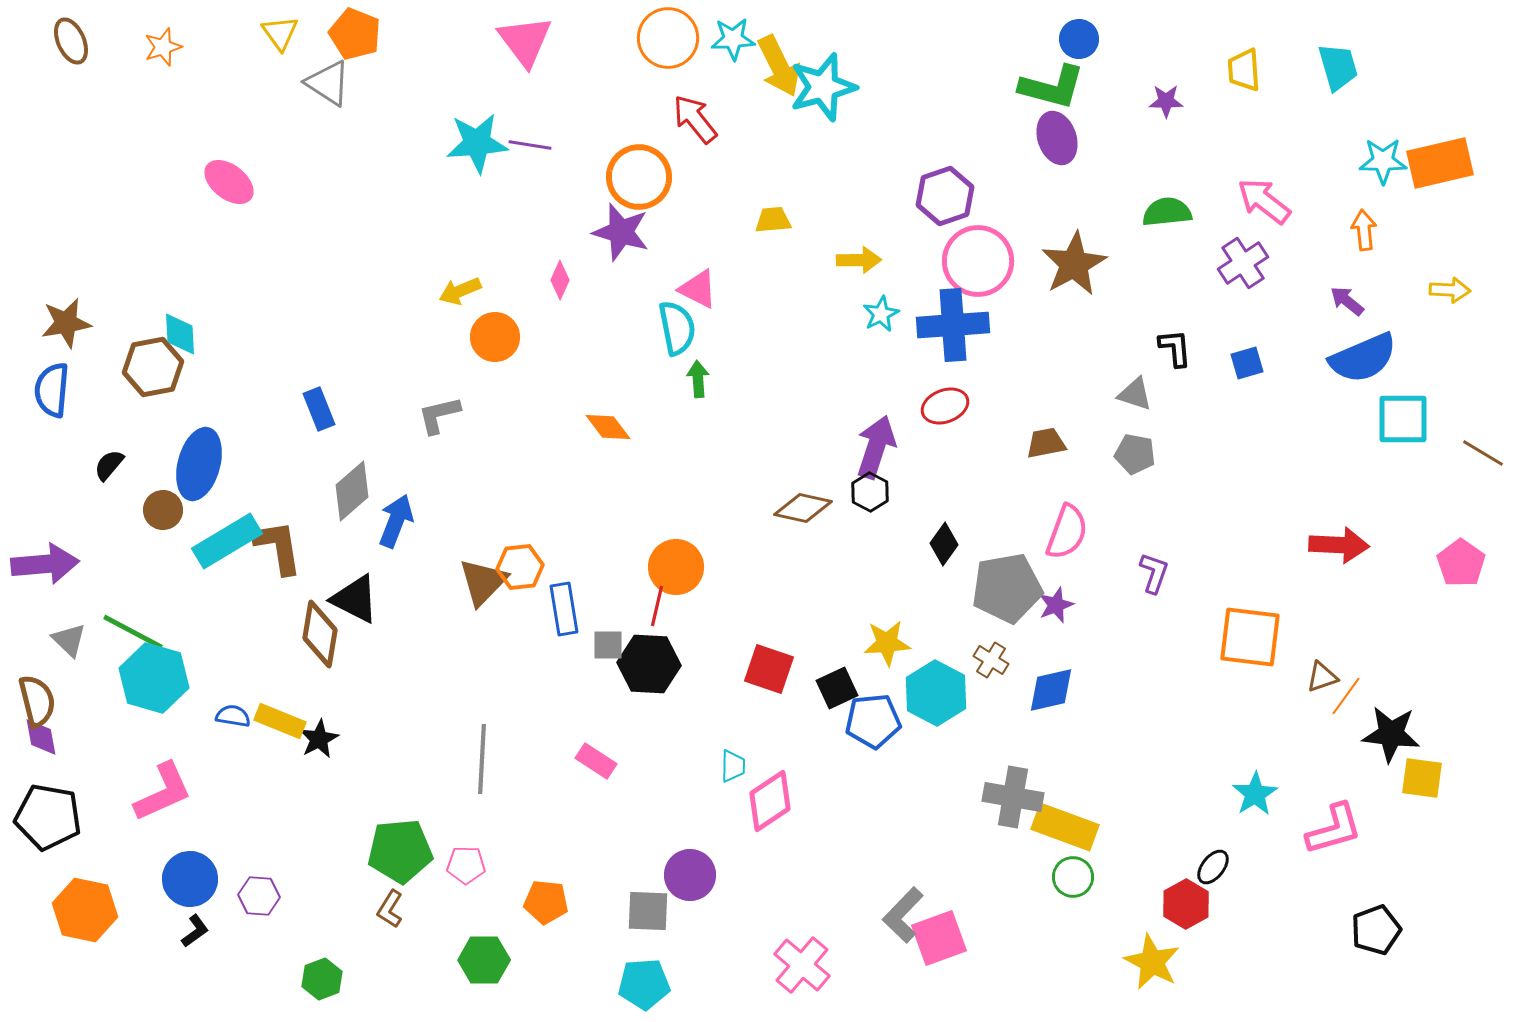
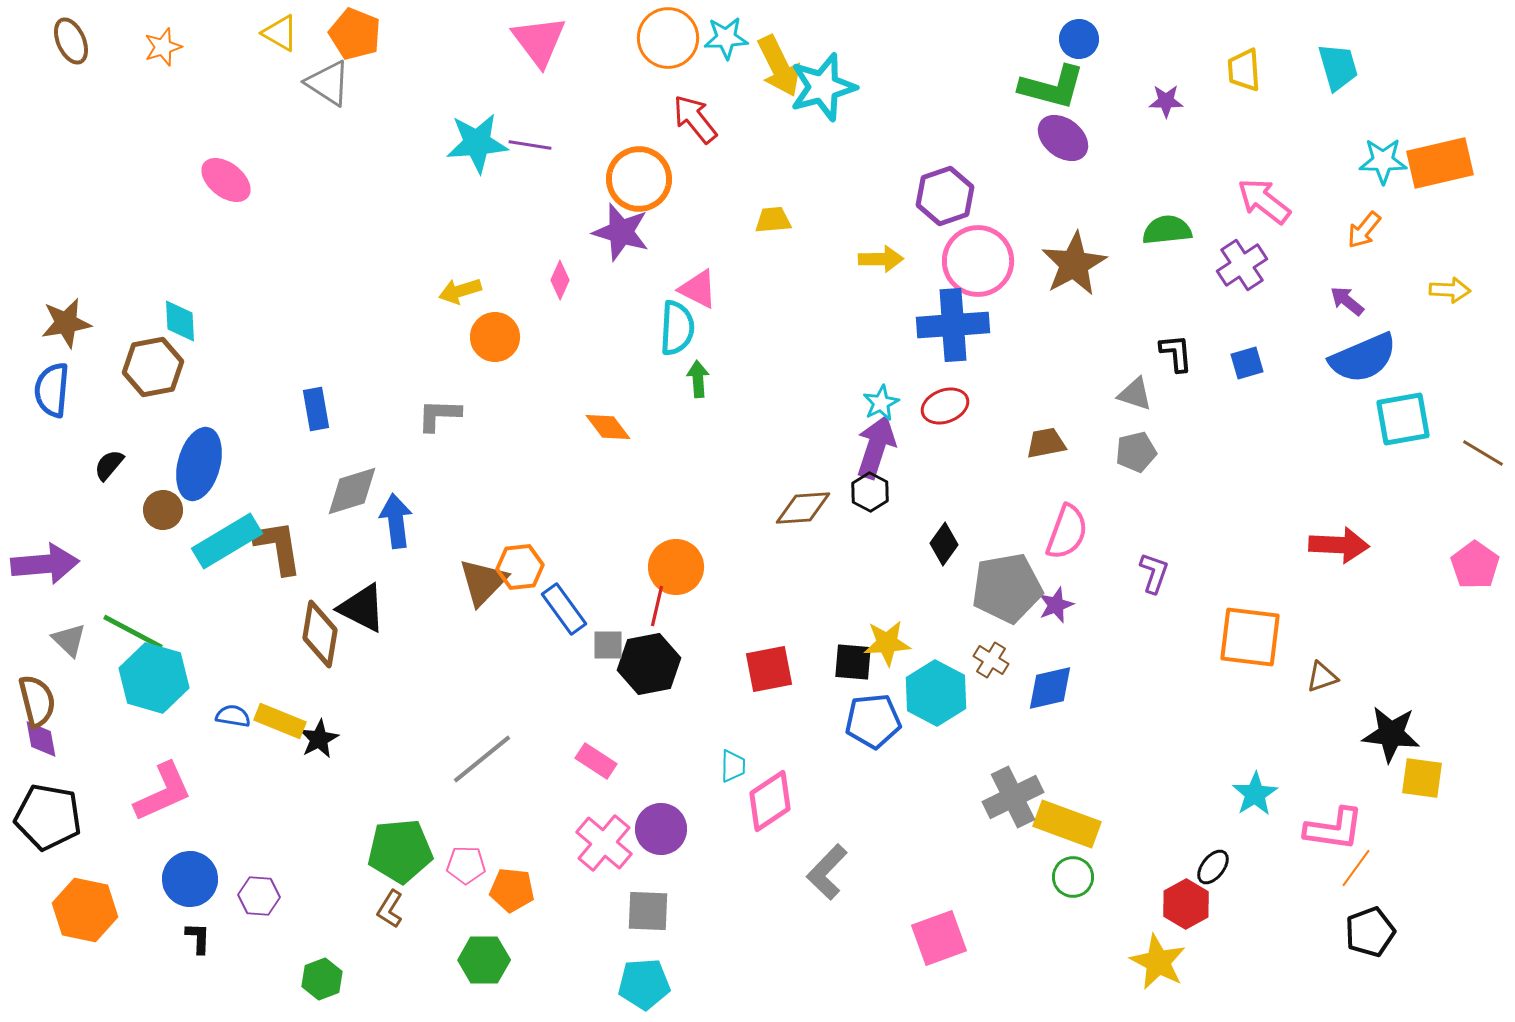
yellow triangle at (280, 33): rotated 24 degrees counterclockwise
cyan star at (733, 39): moved 7 px left, 1 px up
pink triangle at (525, 41): moved 14 px right
purple ellipse at (1057, 138): moved 6 px right; rotated 33 degrees counterclockwise
orange circle at (639, 177): moved 2 px down
pink ellipse at (229, 182): moved 3 px left, 2 px up
green semicircle at (1167, 212): moved 18 px down
orange arrow at (1364, 230): rotated 135 degrees counterclockwise
yellow arrow at (859, 260): moved 22 px right, 1 px up
purple cross at (1243, 263): moved 1 px left, 2 px down
yellow arrow at (460, 291): rotated 6 degrees clockwise
cyan star at (881, 314): moved 89 px down
cyan semicircle at (677, 328): rotated 14 degrees clockwise
cyan diamond at (180, 334): moved 13 px up
black L-shape at (1175, 348): moved 1 px right, 5 px down
blue rectangle at (319, 409): moved 3 px left; rotated 12 degrees clockwise
gray L-shape at (439, 415): rotated 15 degrees clockwise
cyan square at (1403, 419): rotated 10 degrees counterclockwise
gray pentagon at (1135, 454): moved 1 px right, 2 px up; rotated 24 degrees counterclockwise
gray diamond at (352, 491): rotated 24 degrees clockwise
brown diamond at (803, 508): rotated 16 degrees counterclockwise
blue arrow at (396, 521): rotated 28 degrees counterclockwise
pink pentagon at (1461, 563): moved 14 px right, 2 px down
black triangle at (355, 599): moved 7 px right, 9 px down
blue rectangle at (564, 609): rotated 27 degrees counterclockwise
black hexagon at (649, 664): rotated 14 degrees counterclockwise
red square at (769, 669): rotated 30 degrees counterclockwise
black square at (837, 688): moved 16 px right, 26 px up; rotated 30 degrees clockwise
blue diamond at (1051, 690): moved 1 px left, 2 px up
orange line at (1346, 696): moved 10 px right, 172 px down
purple diamond at (41, 737): moved 2 px down
gray line at (482, 759): rotated 48 degrees clockwise
gray cross at (1013, 797): rotated 36 degrees counterclockwise
yellow rectangle at (1065, 827): moved 2 px right, 3 px up
pink L-shape at (1334, 829): rotated 24 degrees clockwise
purple circle at (690, 875): moved 29 px left, 46 px up
orange pentagon at (546, 902): moved 34 px left, 12 px up
gray L-shape at (903, 915): moved 76 px left, 43 px up
black pentagon at (1376, 930): moved 6 px left, 2 px down
black L-shape at (195, 931): moved 3 px right, 7 px down; rotated 52 degrees counterclockwise
yellow star at (1152, 962): moved 6 px right
pink cross at (802, 965): moved 198 px left, 122 px up
